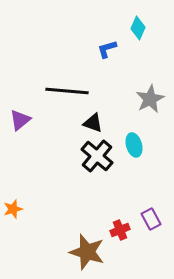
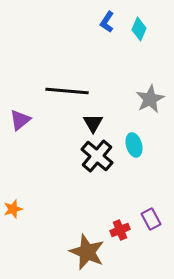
cyan diamond: moved 1 px right, 1 px down
blue L-shape: moved 27 px up; rotated 40 degrees counterclockwise
black triangle: rotated 40 degrees clockwise
brown star: rotated 6 degrees clockwise
